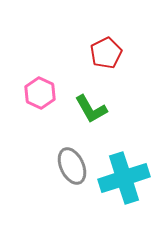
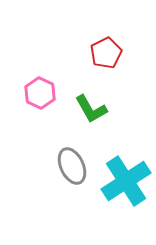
cyan cross: moved 2 px right, 3 px down; rotated 15 degrees counterclockwise
